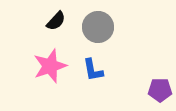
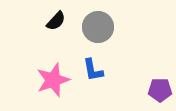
pink star: moved 3 px right, 14 px down
